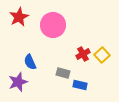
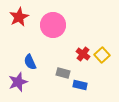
red cross: rotated 24 degrees counterclockwise
